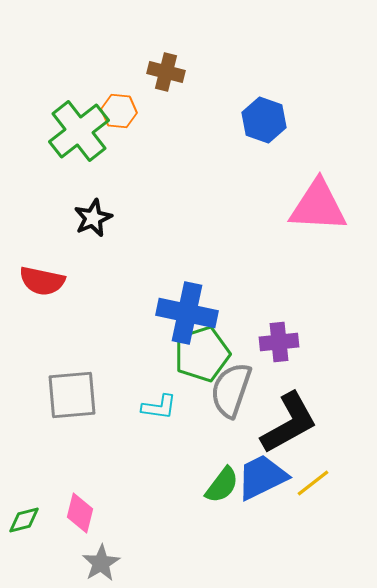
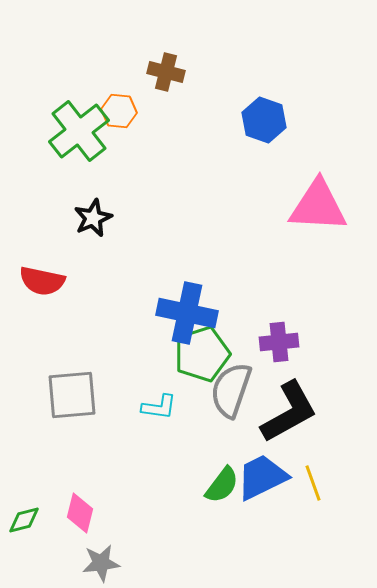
black L-shape: moved 11 px up
yellow line: rotated 72 degrees counterclockwise
gray star: rotated 24 degrees clockwise
